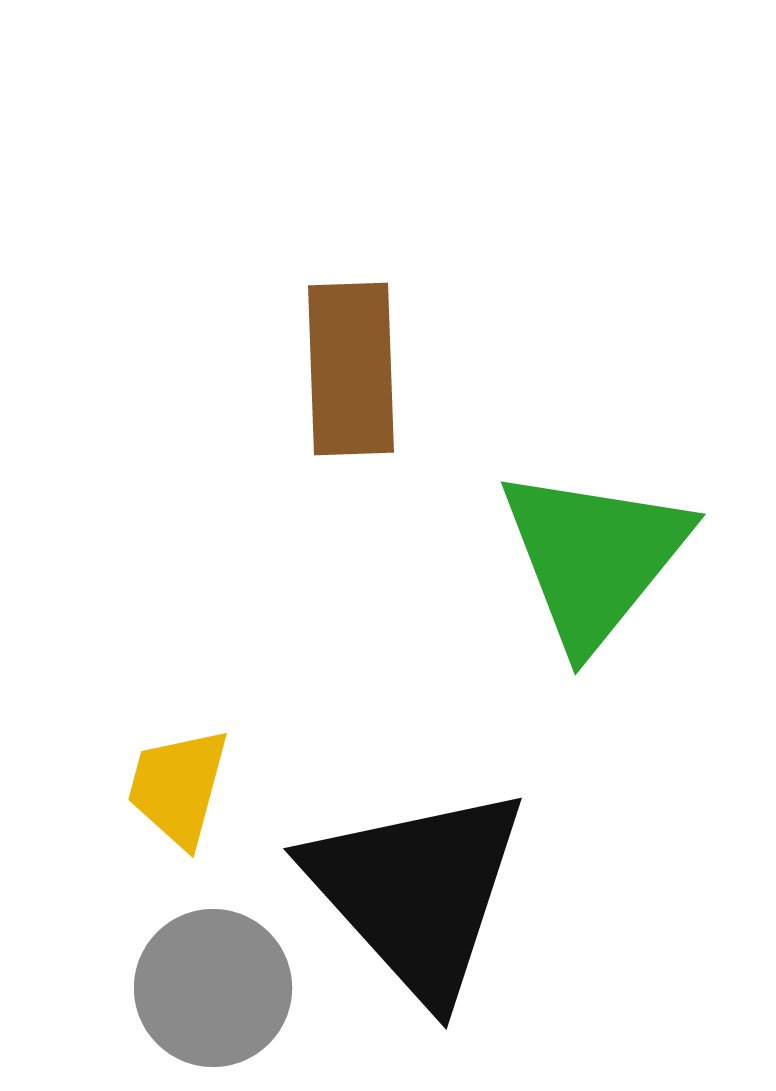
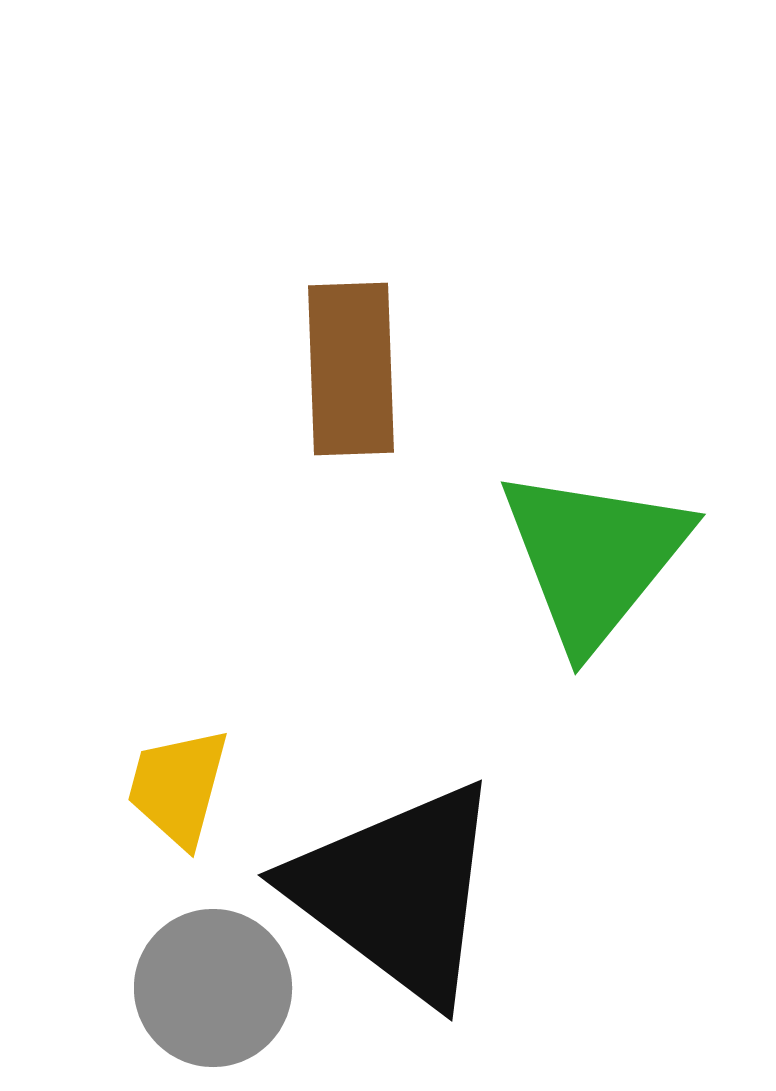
black triangle: moved 20 px left; rotated 11 degrees counterclockwise
